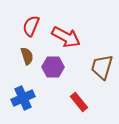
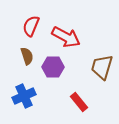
blue cross: moved 1 px right, 2 px up
